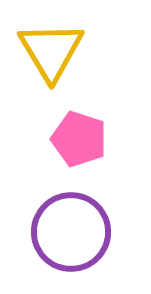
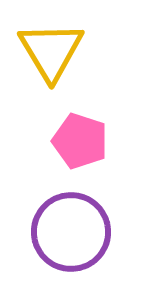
pink pentagon: moved 1 px right, 2 px down
